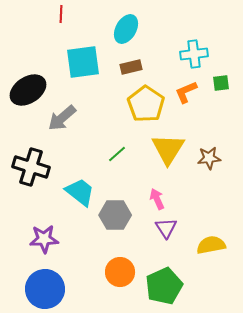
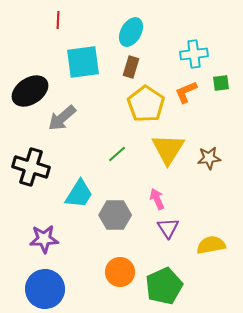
red line: moved 3 px left, 6 px down
cyan ellipse: moved 5 px right, 3 px down
brown rectangle: rotated 60 degrees counterclockwise
black ellipse: moved 2 px right, 1 px down
cyan trapezoid: moved 1 px left, 2 px down; rotated 84 degrees clockwise
purple triangle: moved 2 px right
